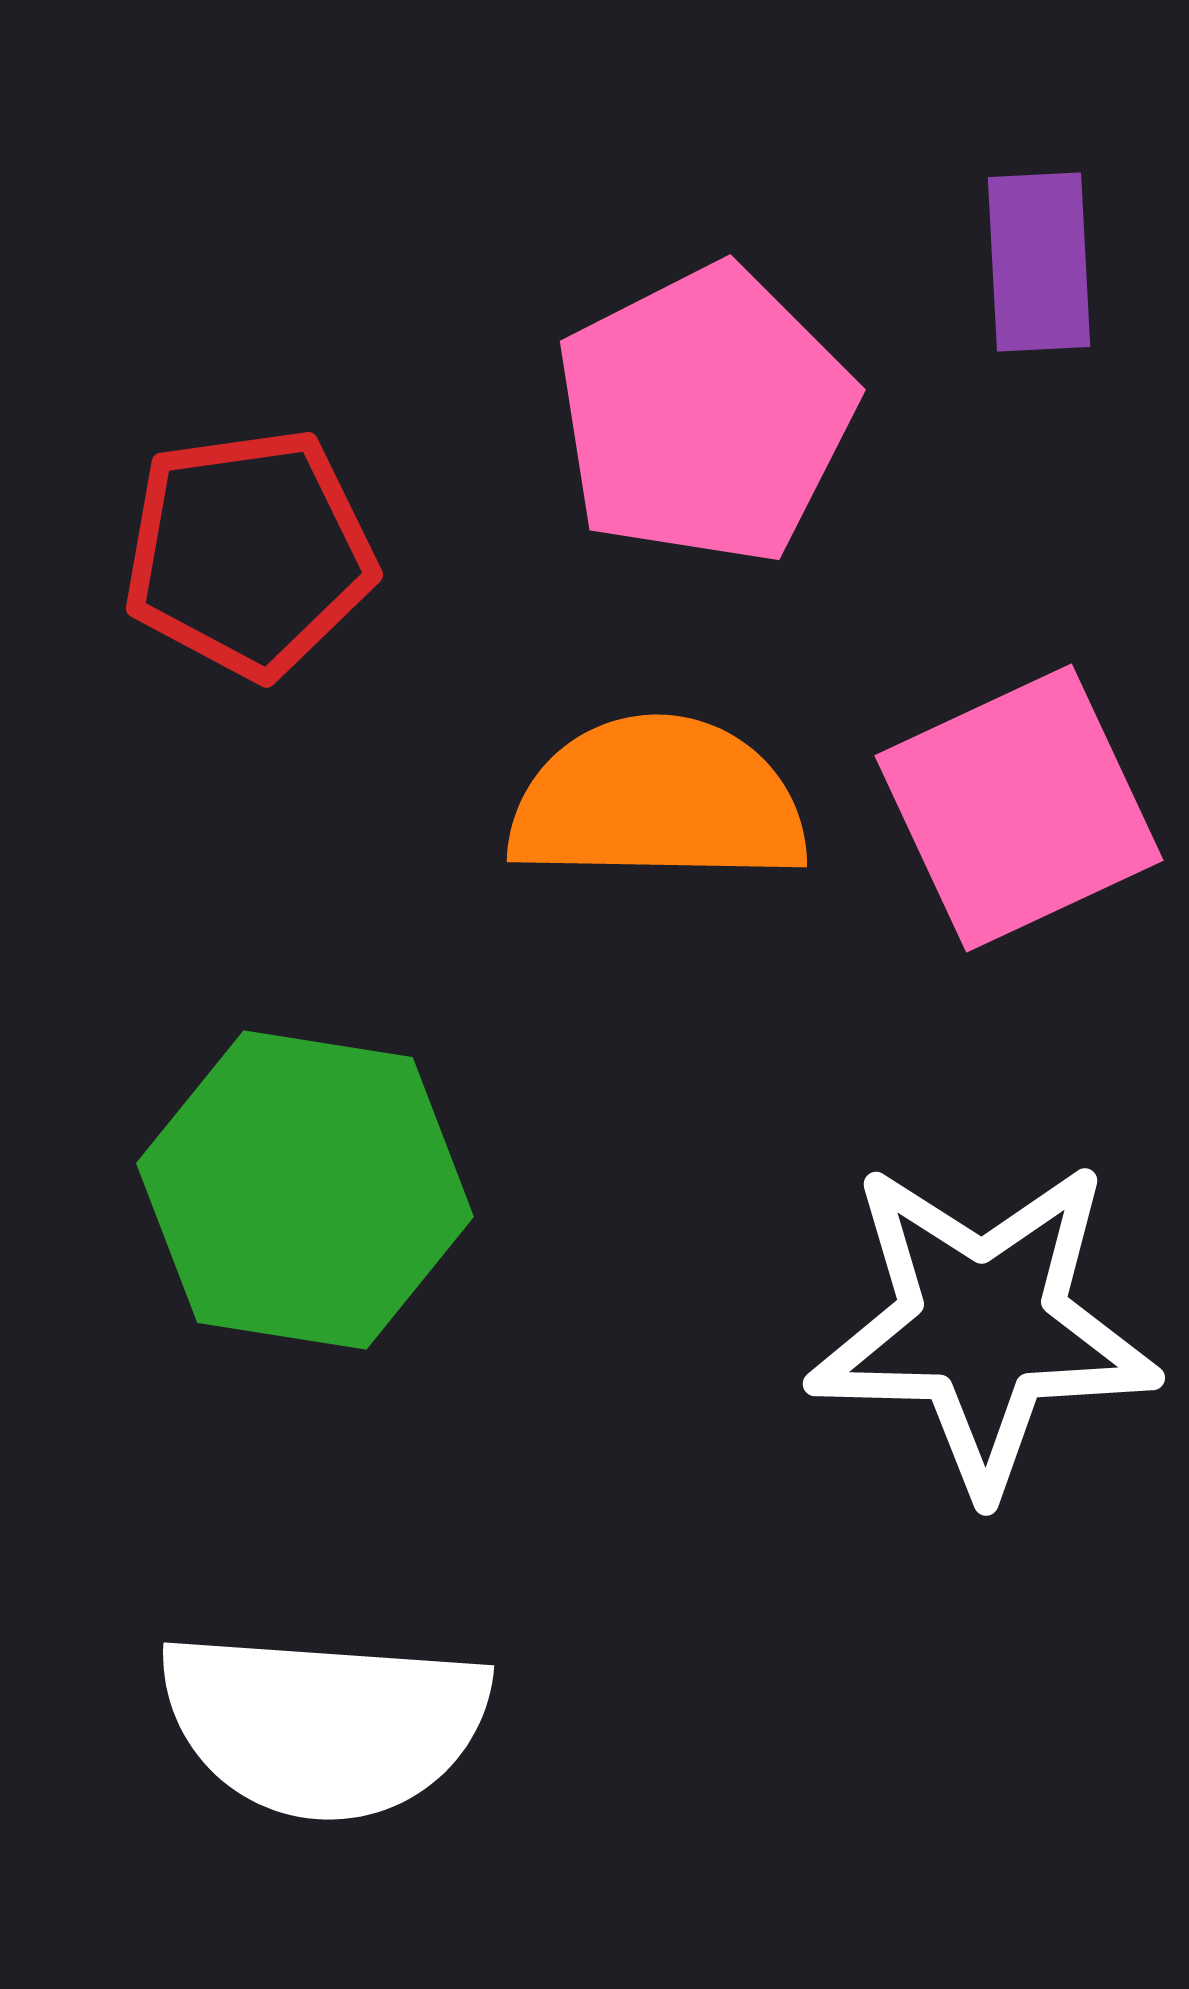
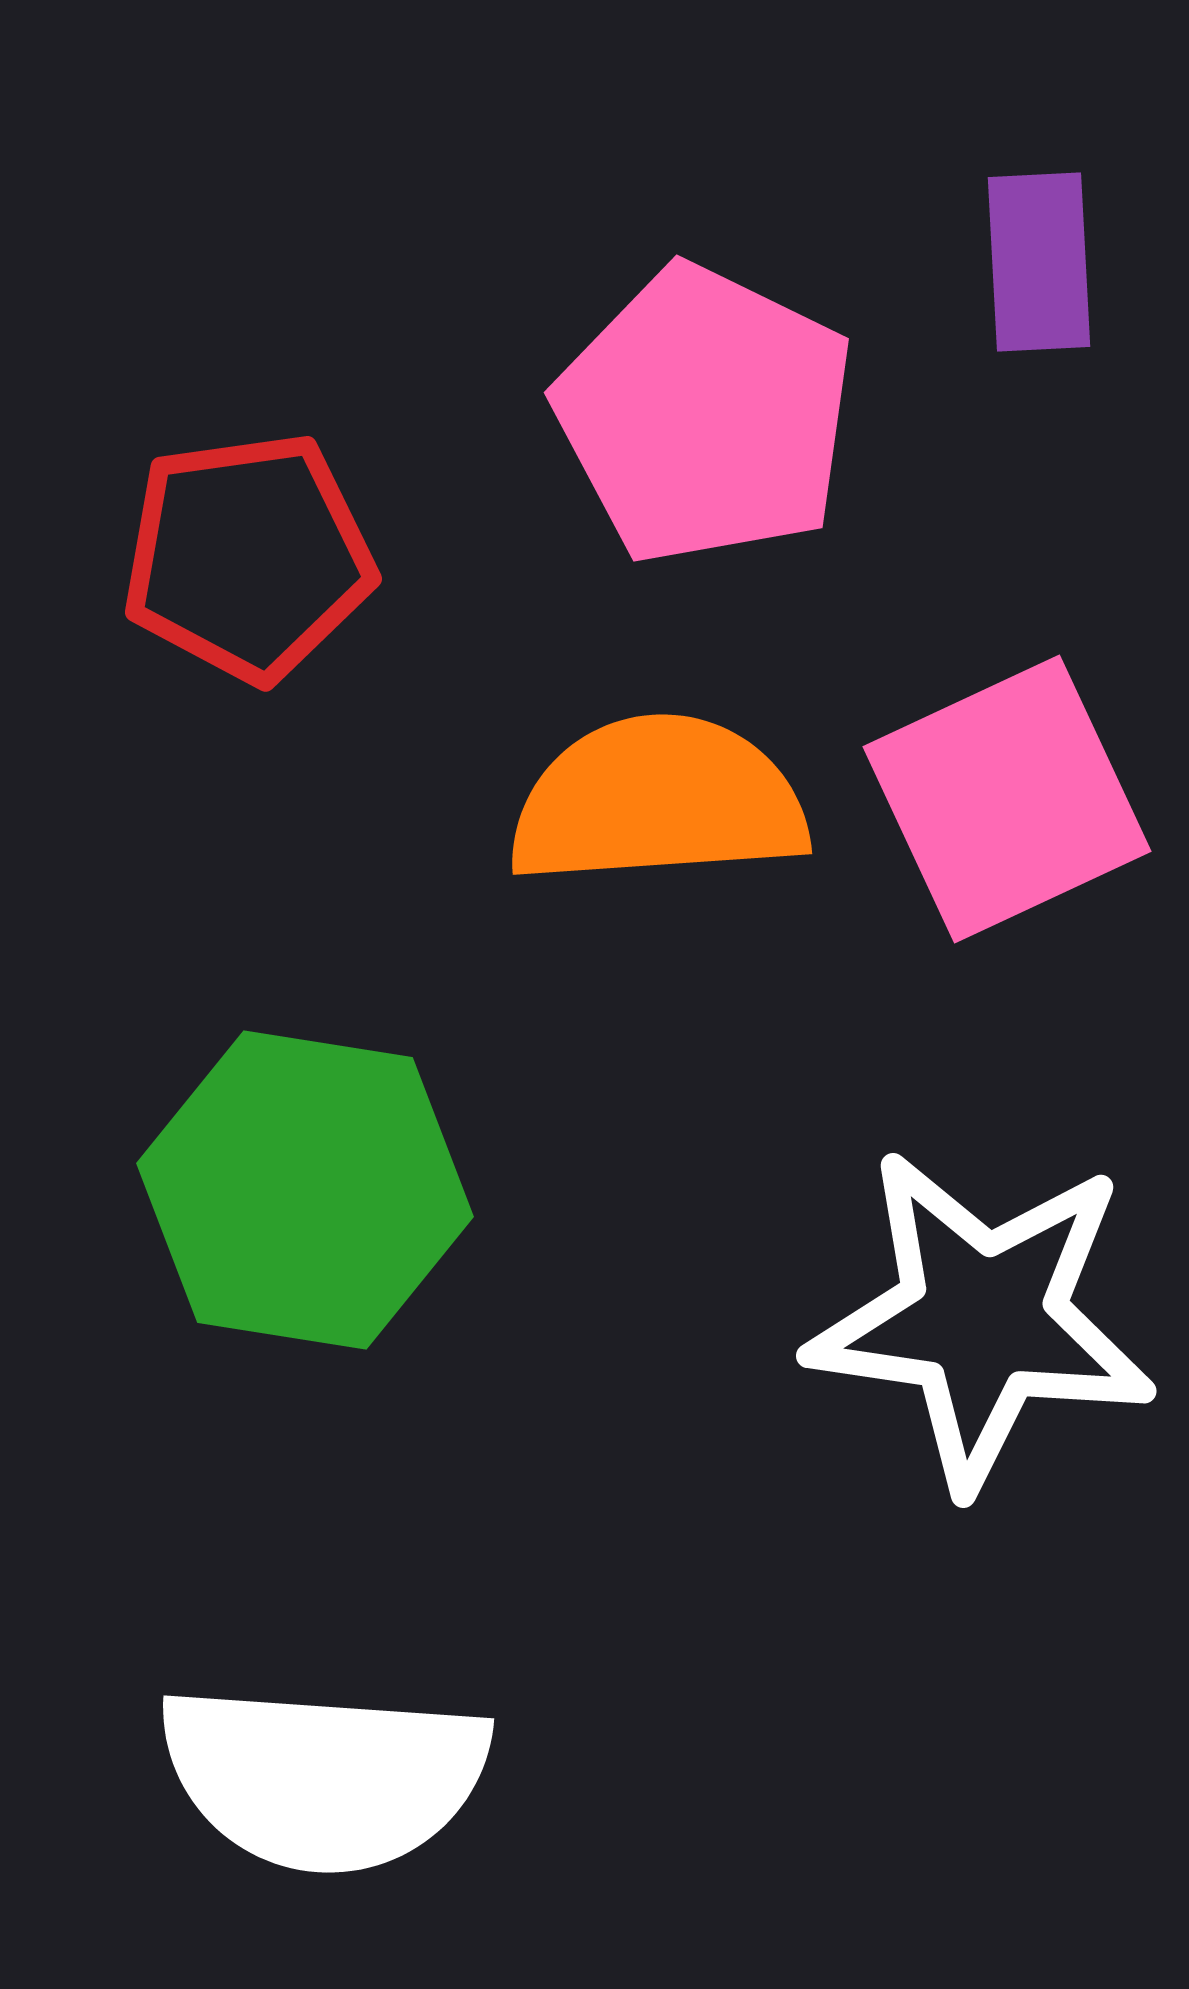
pink pentagon: rotated 19 degrees counterclockwise
red pentagon: moved 1 px left, 4 px down
orange semicircle: rotated 5 degrees counterclockwise
pink square: moved 12 px left, 9 px up
white star: moved 1 px left, 7 px up; rotated 7 degrees clockwise
white semicircle: moved 53 px down
